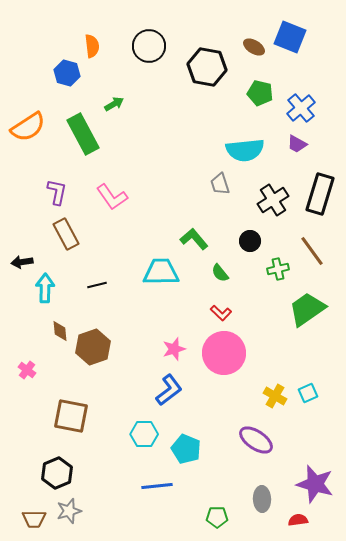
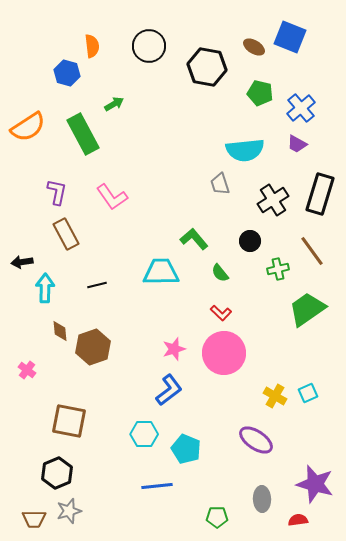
brown square at (71, 416): moved 2 px left, 5 px down
